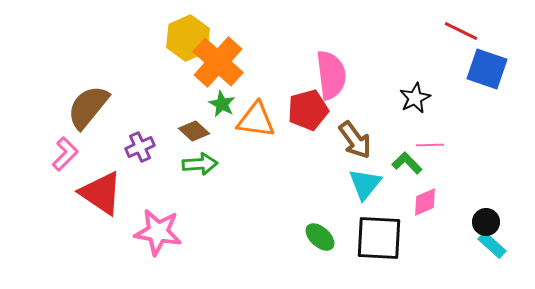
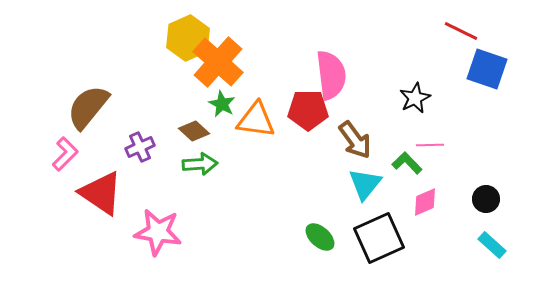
red pentagon: rotated 15 degrees clockwise
black circle: moved 23 px up
black square: rotated 27 degrees counterclockwise
